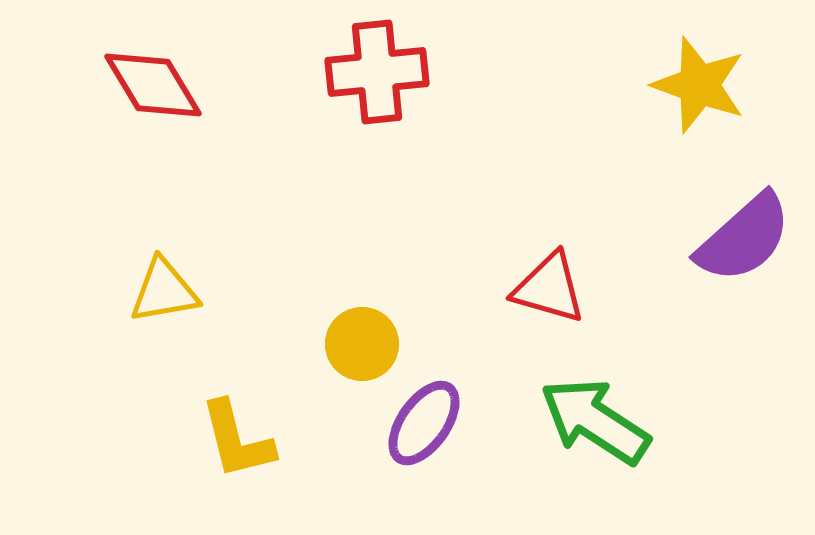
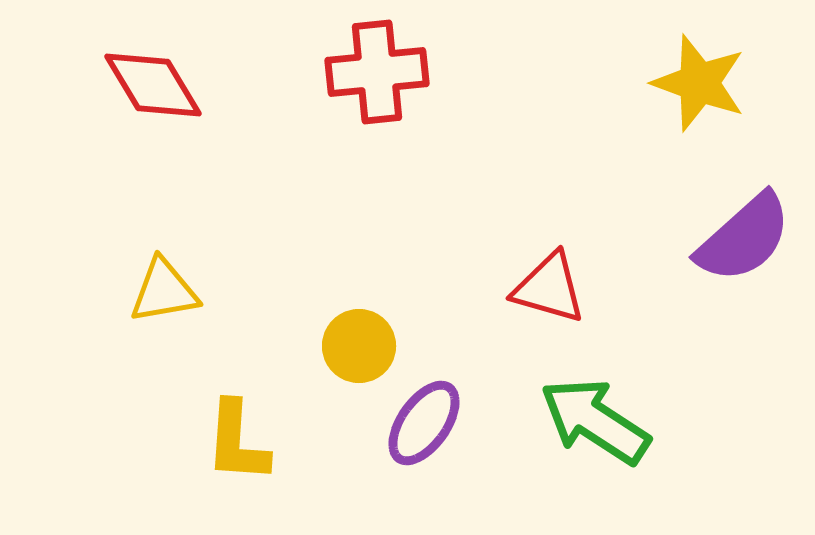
yellow star: moved 2 px up
yellow circle: moved 3 px left, 2 px down
yellow L-shape: moved 2 px down; rotated 18 degrees clockwise
